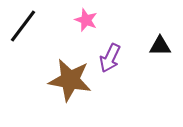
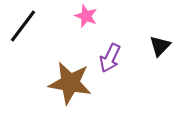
pink star: moved 4 px up
black triangle: rotated 45 degrees counterclockwise
brown star: moved 3 px down
